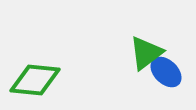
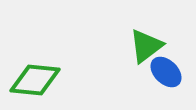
green triangle: moved 7 px up
